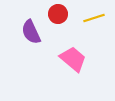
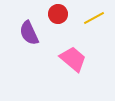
yellow line: rotated 10 degrees counterclockwise
purple semicircle: moved 2 px left, 1 px down
